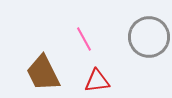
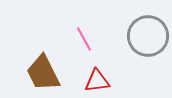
gray circle: moved 1 px left, 1 px up
